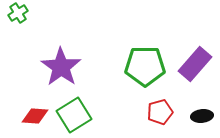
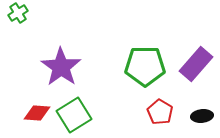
purple rectangle: moved 1 px right
red pentagon: rotated 25 degrees counterclockwise
red diamond: moved 2 px right, 3 px up
